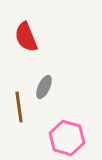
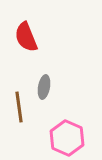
gray ellipse: rotated 15 degrees counterclockwise
pink hexagon: rotated 8 degrees clockwise
